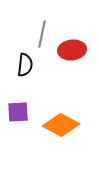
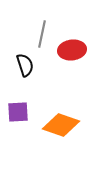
black semicircle: rotated 25 degrees counterclockwise
orange diamond: rotated 9 degrees counterclockwise
